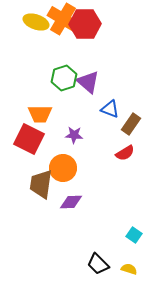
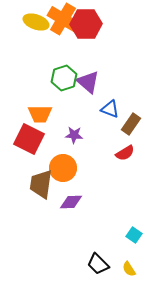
red hexagon: moved 1 px right
yellow semicircle: rotated 140 degrees counterclockwise
